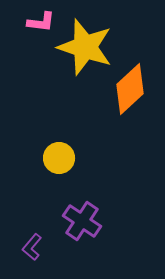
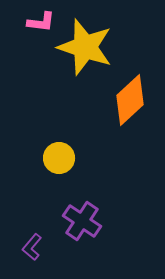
orange diamond: moved 11 px down
